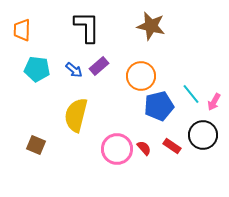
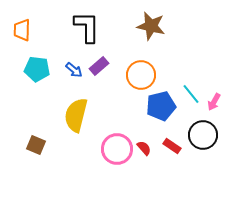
orange circle: moved 1 px up
blue pentagon: moved 2 px right
